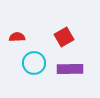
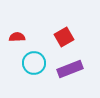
purple rectangle: rotated 20 degrees counterclockwise
